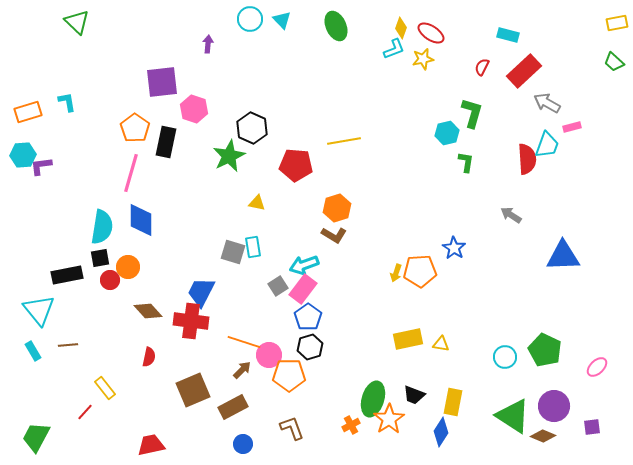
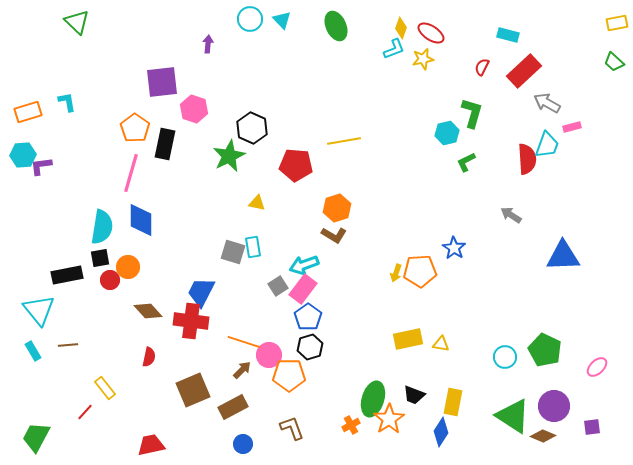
black rectangle at (166, 142): moved 1 px left, 2 px down
green L-shape at (466, 162): rotated 125 degrees counterclockwise
